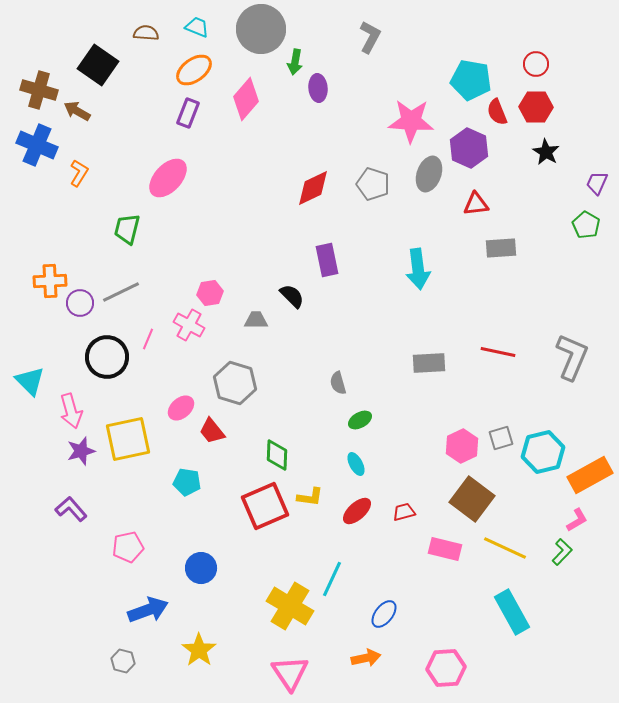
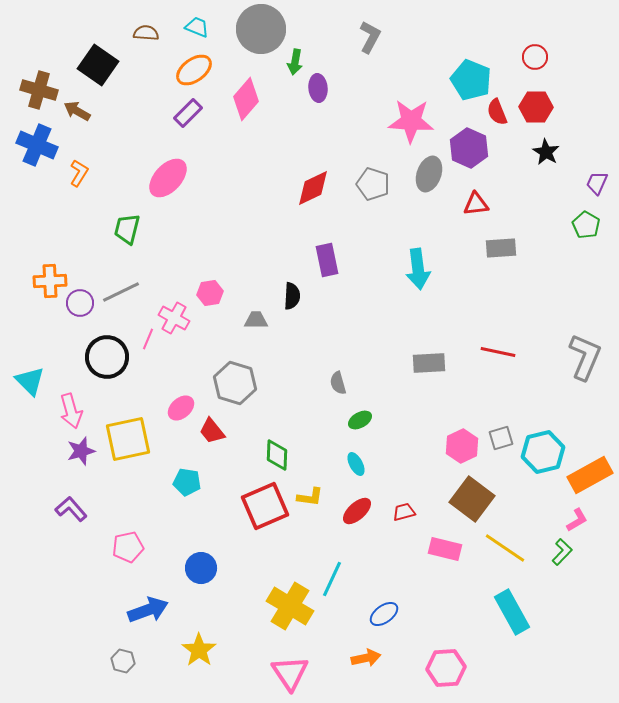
red circle at (536, 64): moved 1 px left, 7 px up
cyan pentagon at (471, 80): rotated 12 degrees clockwise
purple rectangle at (188, 113): rotated 24 degrees clockwise
black semicircle at (292, 296): rotated 48 degrees clockwise
pink cross at (189, 325): moved 15 px left, 7 px up
gray L-shape at (572, 357): moved 13 px right
yellow line at (505, 548): rotated 9 degrees clockwise
blue ellipse at (384, 614): rotated 16 degrees clockwise
